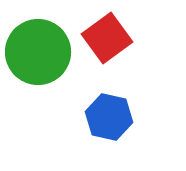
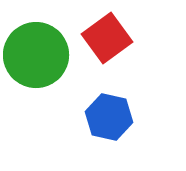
green circle: moved 2 px left, 3 px down
